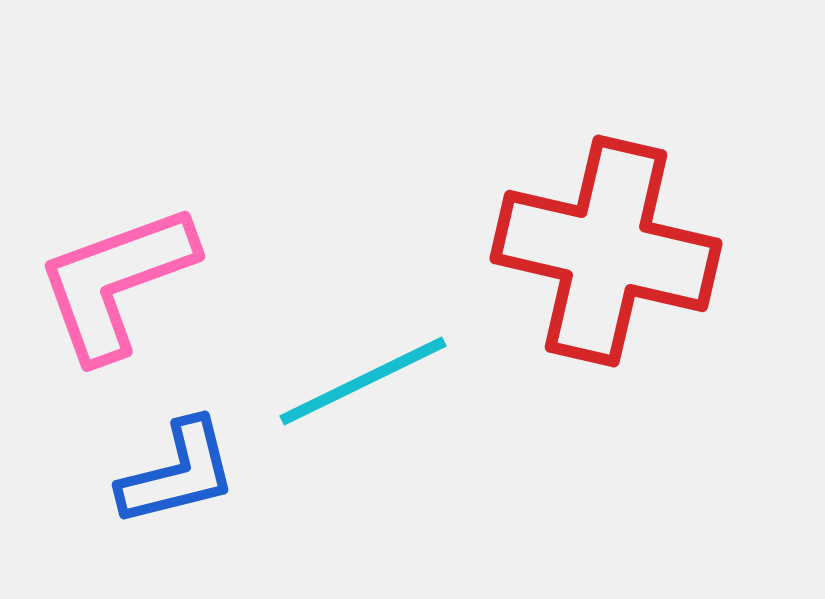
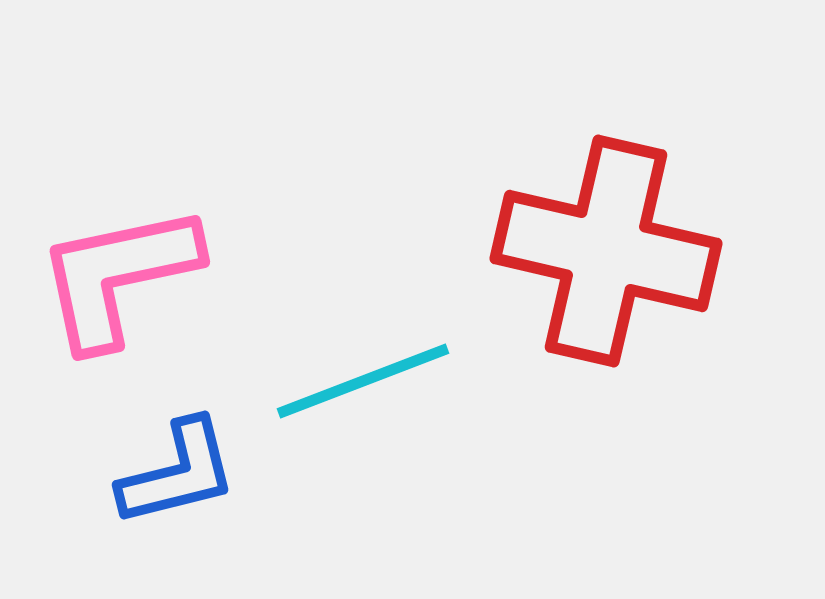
pink L-shape: moved 2 px right, 6 px up; rotated 8 degrees clockwise
cyan line: rotated 5 degrees clockwise
